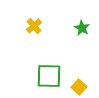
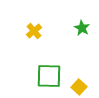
yellow cross: moved 5 px down
